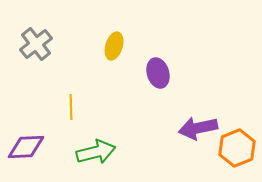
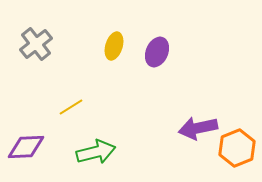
purple ellipse: moved 1 px left, 21 px up; rotated 40 degrees clockwise
yellow line: rotated 60 degrees clockwise
